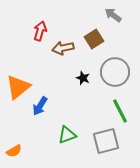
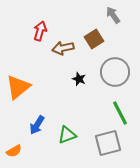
gray arrow: rotated 18 degrees clockwise
black star: moved 4 px left, 1 px down
blue arrow: moved 3 px left, 19 px down
green line: moved 2 px down
gray square: moved 2 px right, 2 px down
